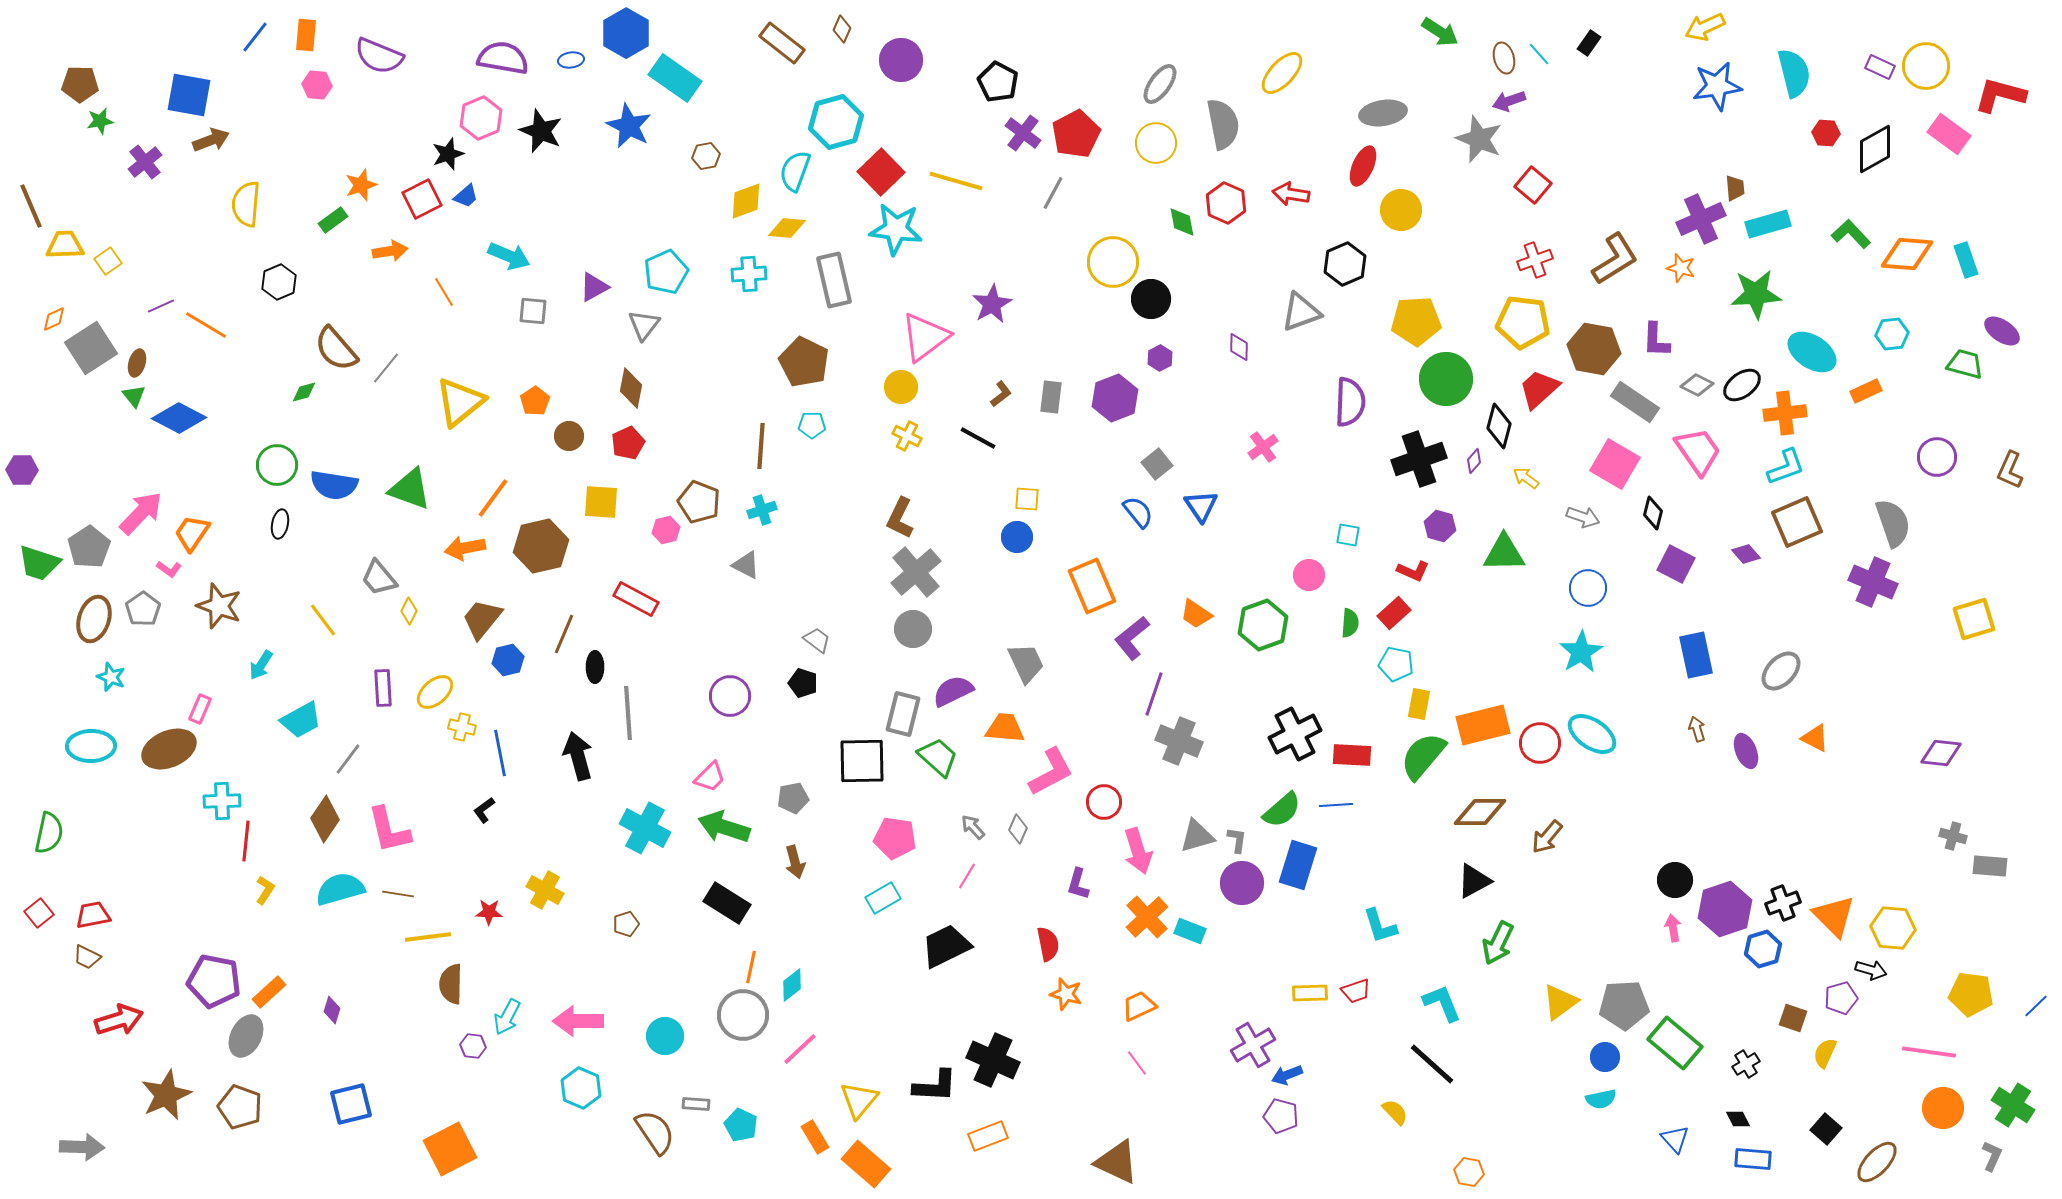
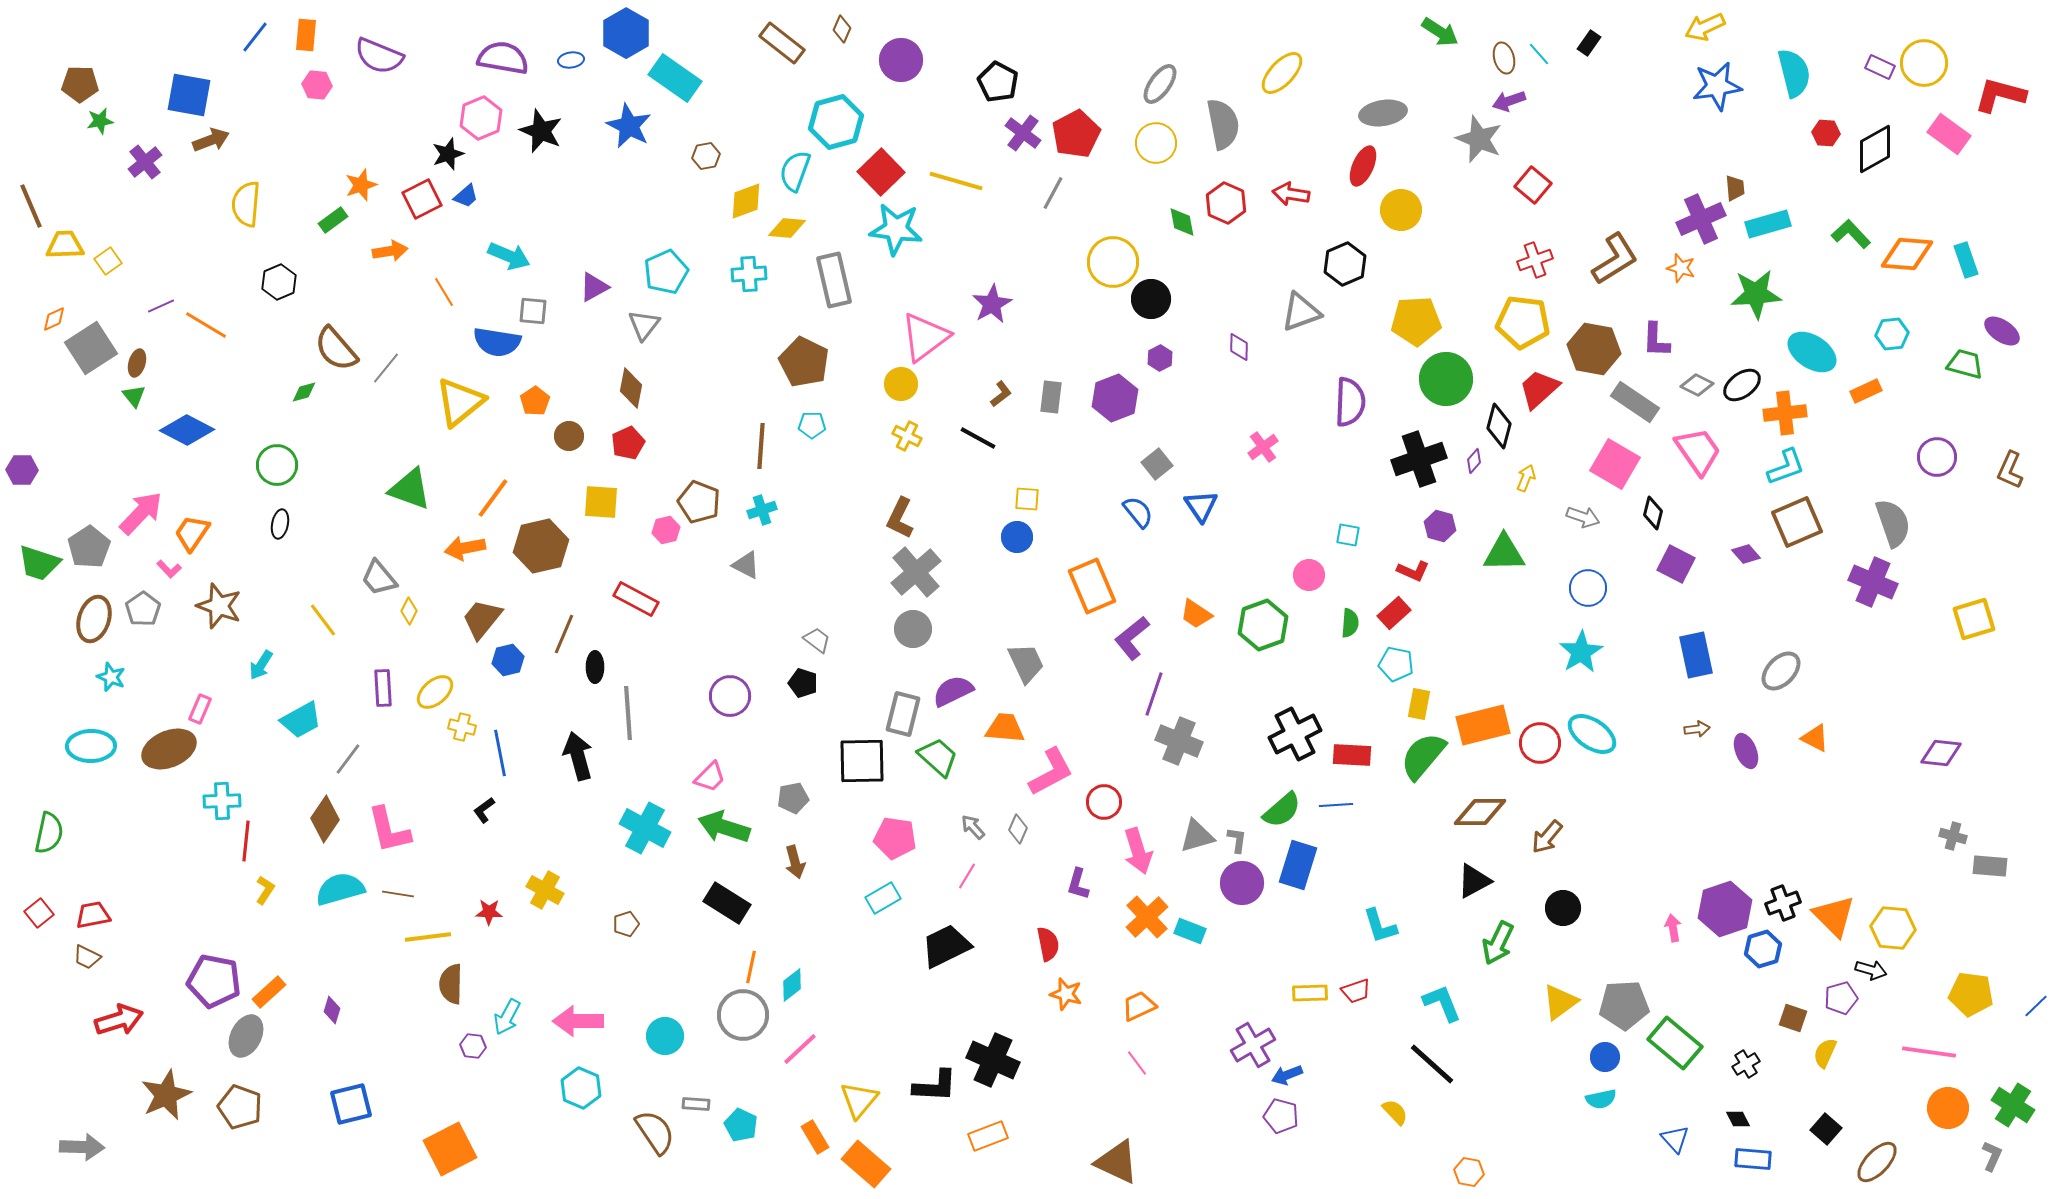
yellow circle at (1926, 66): moved 2 px left, 3 px up
yellow circle at (901, 387): moved 3 px up
blue diamond at (179, 418): moved 8 px right, 12 px down
yellow arrow at (1526, 478): rotated 76 degrees clockwise
blue semicircle at (334, 485): moved 163 px right, 143 px up
pink L-shape at (169, 569): rotated 10 degrees clockwise
brown arrow at (1697, 729): rotated 100 degrees clockwise
black circle at (1675, 880): moved 112 px left, 28 px down
orange circle at (1943, 1108): moved 5 px right
